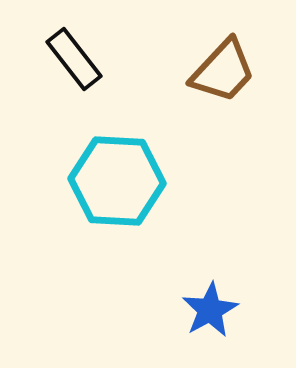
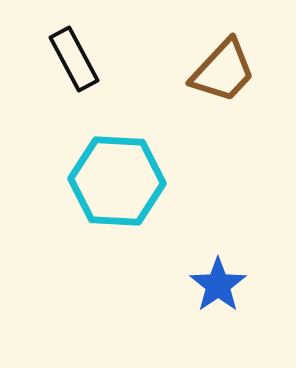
black rectangle: rotated 10 degrees clockwise
blue star: moved 8 px right, 25 px up; rotated 6 degrees counterclockwise
